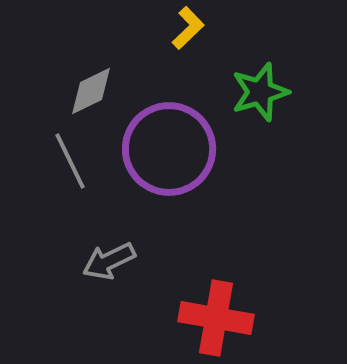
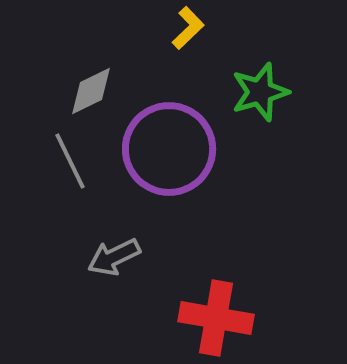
gray arrow: moved 5 px right, 4 px up
